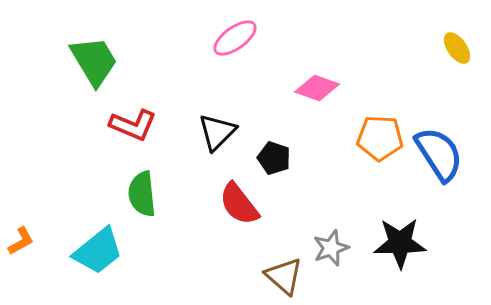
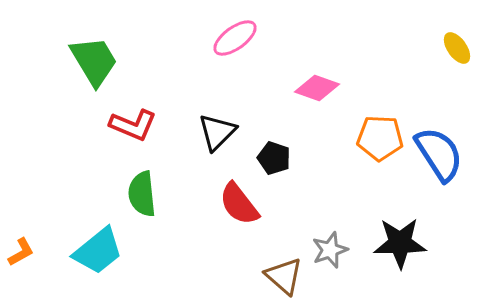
orange L-shape: moved 11 px down
gray star: moved 1 px left, 2 px down
